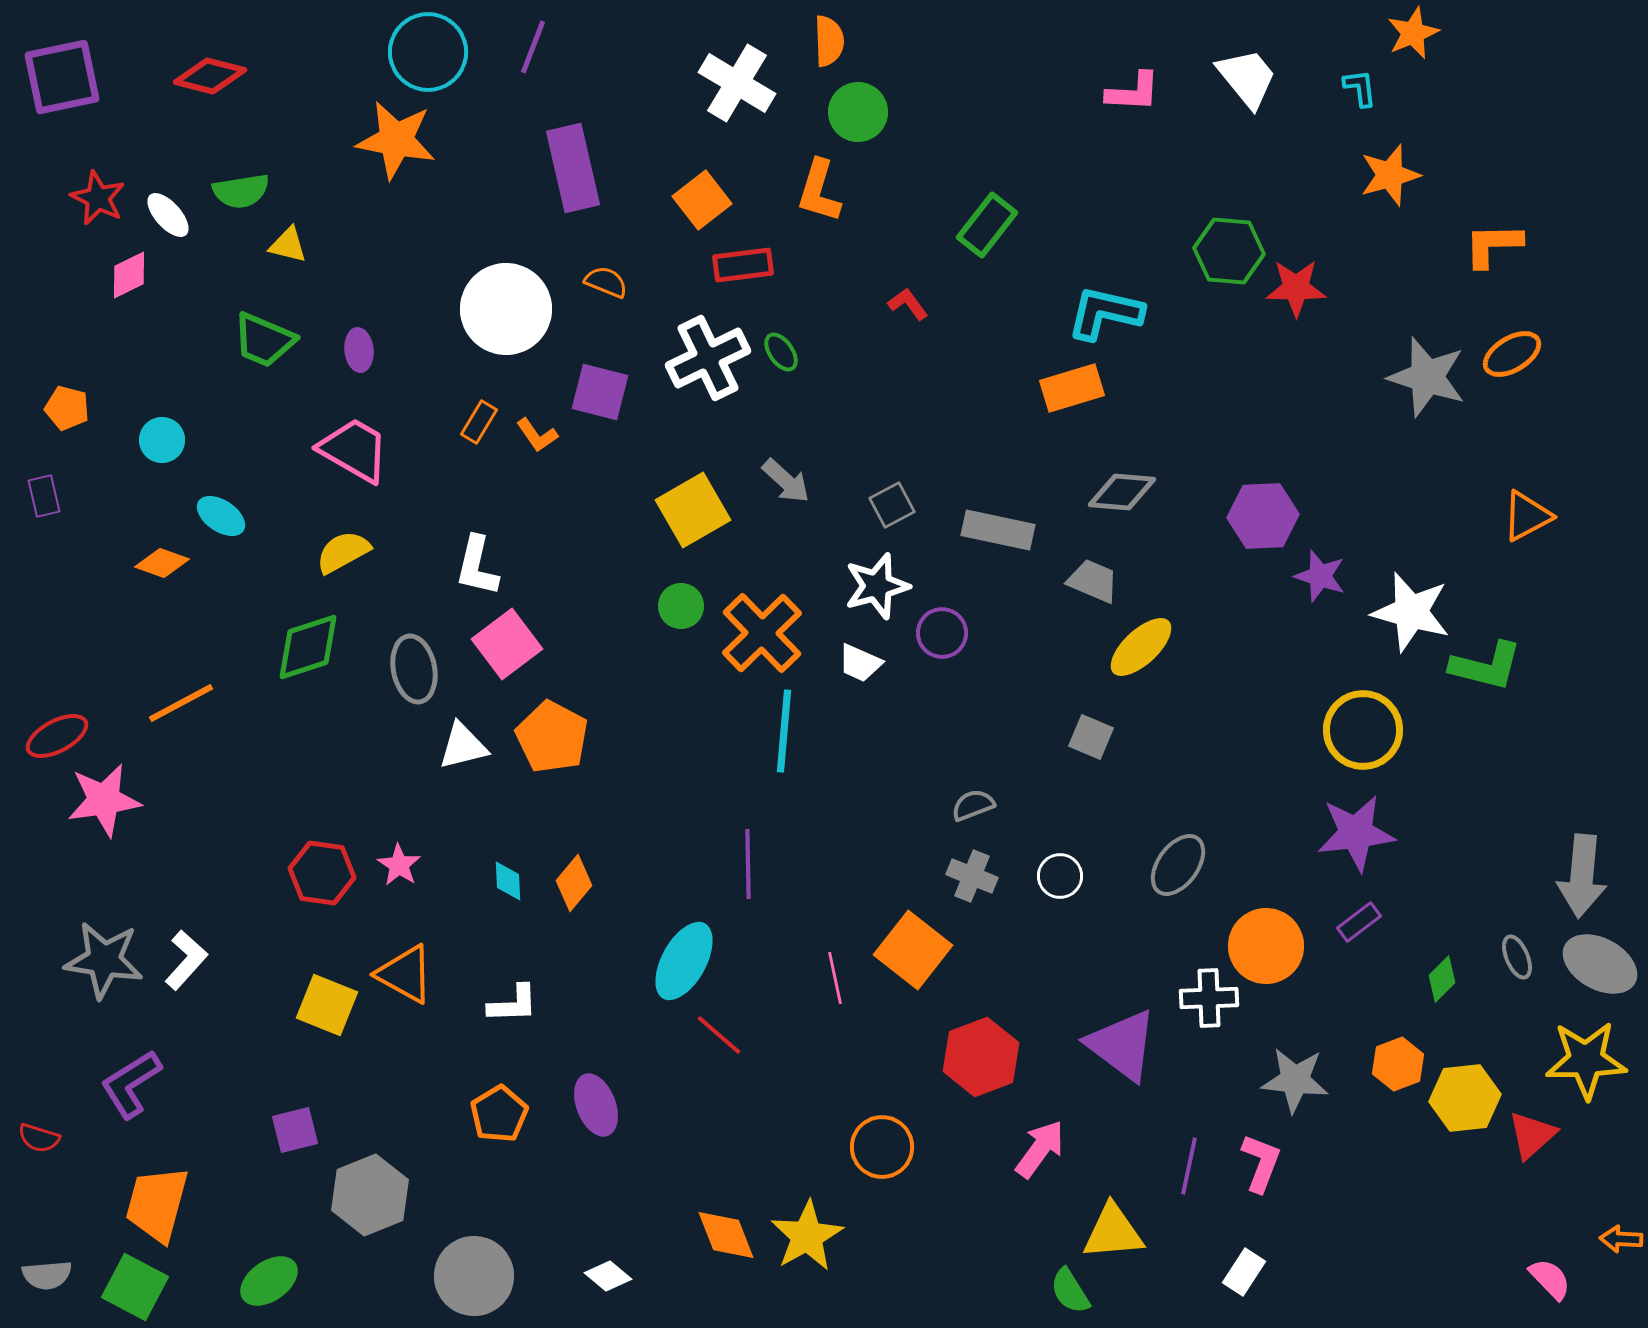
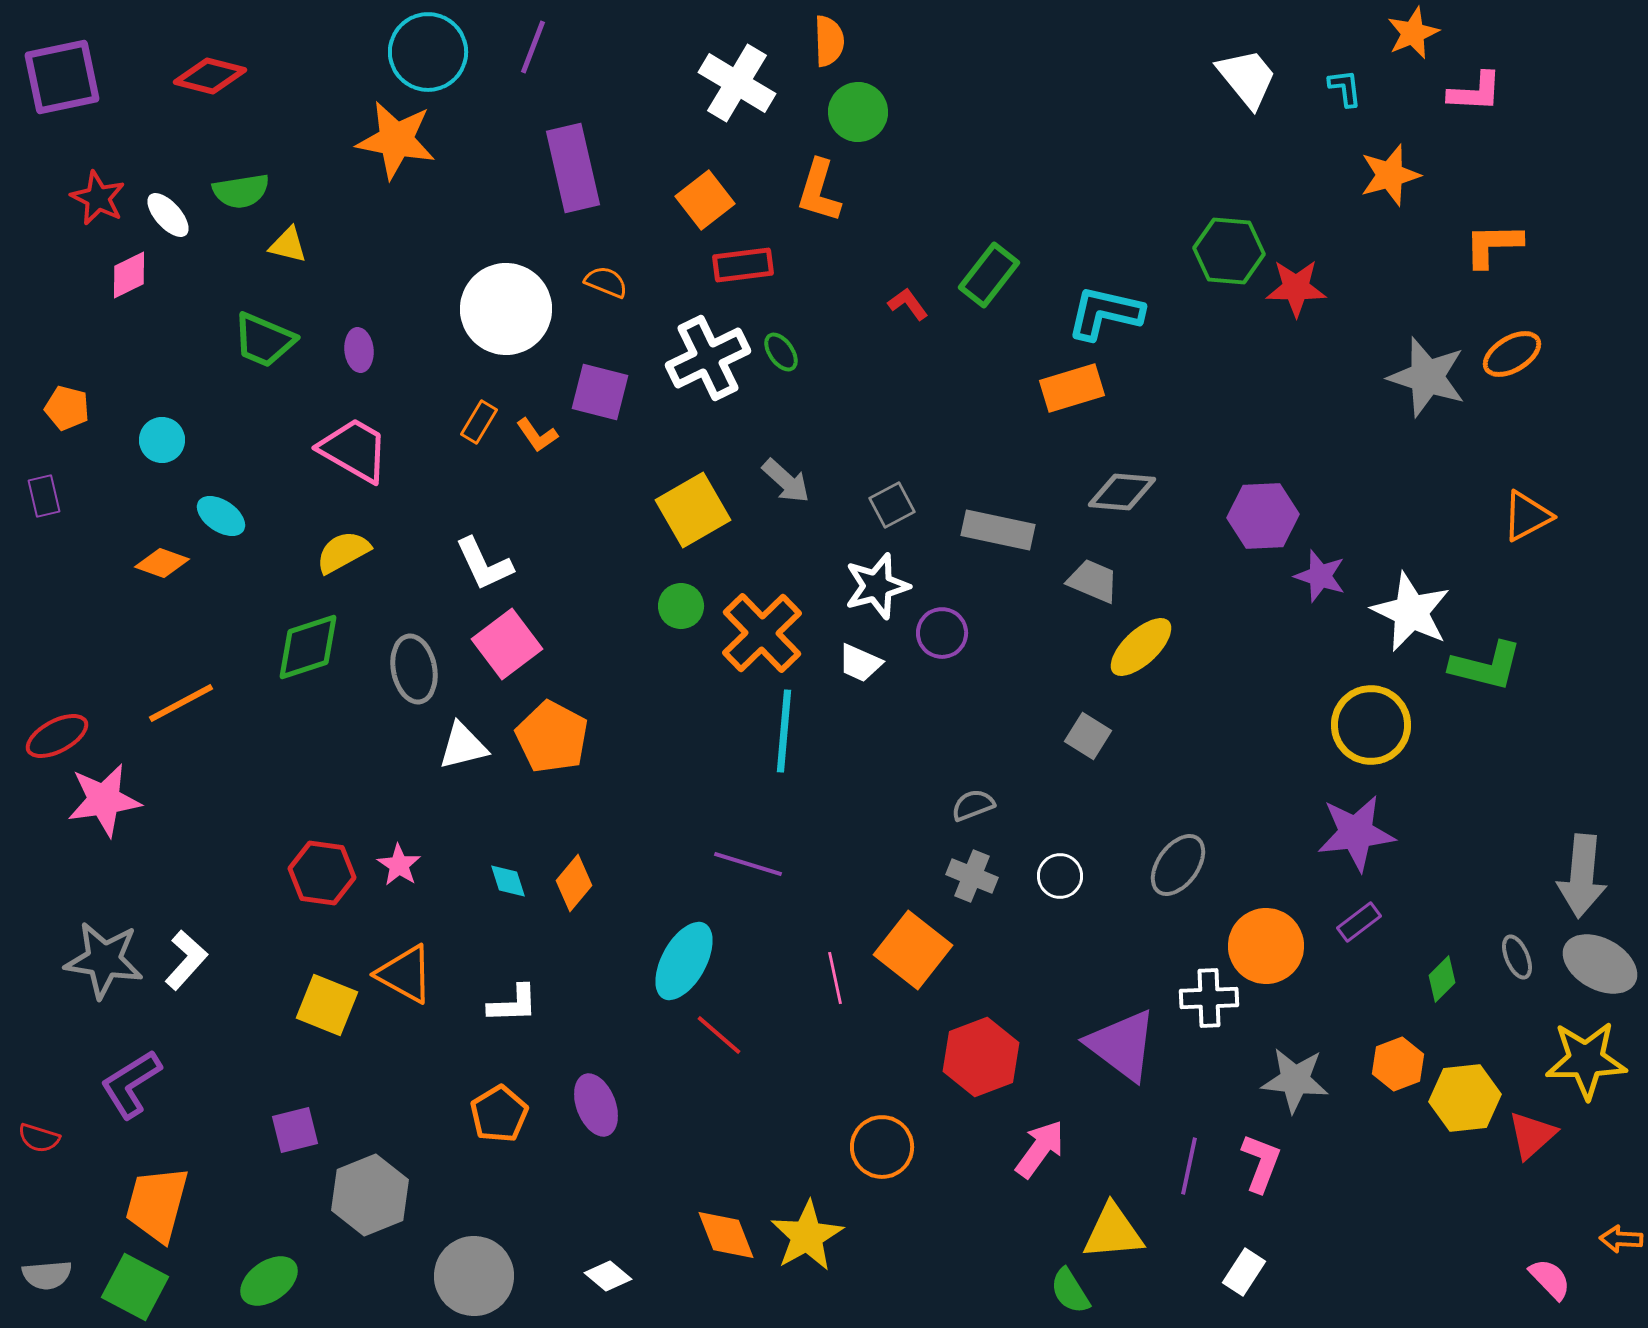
cyan L-shape at (1360, 88): moved 15 px left
pink L-shape at (1133, 92): moved 342 px right
orange square at (702, 200): moved 3 px right
green rectangle at (987, 225): moved 2 px right, 50 px down
white L-shape at (477, 566): moved 7 px right, 2 px up; rotated 38 degrees counterclockwise
white star at (1411, 612): rotated 10 degrees clockwise
yellow circle at (1363, 730): moved 8 px right, 5 px up
gray square at (1091, 737): moved 3 px left, 1 px up; rotated 9 degrees clockwise
purple line at (748, 864): rotated 72 degrees counterclockwise
cyan diamond at (508, 881): rotated 15 degrees counterclockwise
